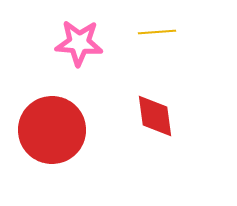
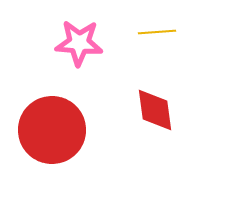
red diamond: moved 6 px up
